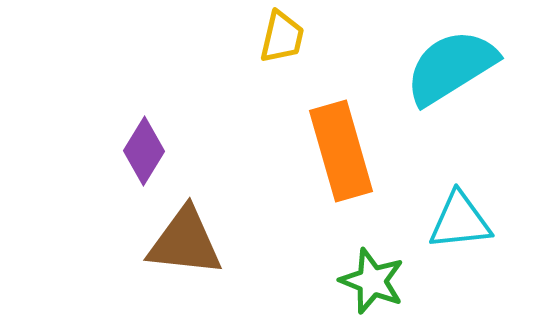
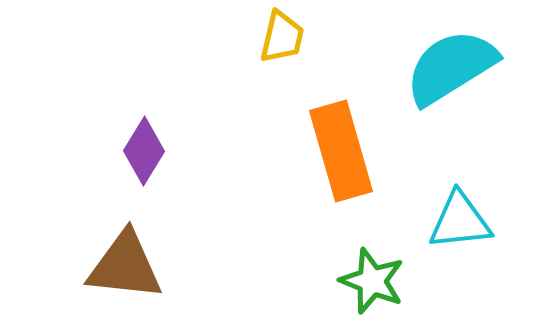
brown triangle: moved 60 px left, 24 px down
